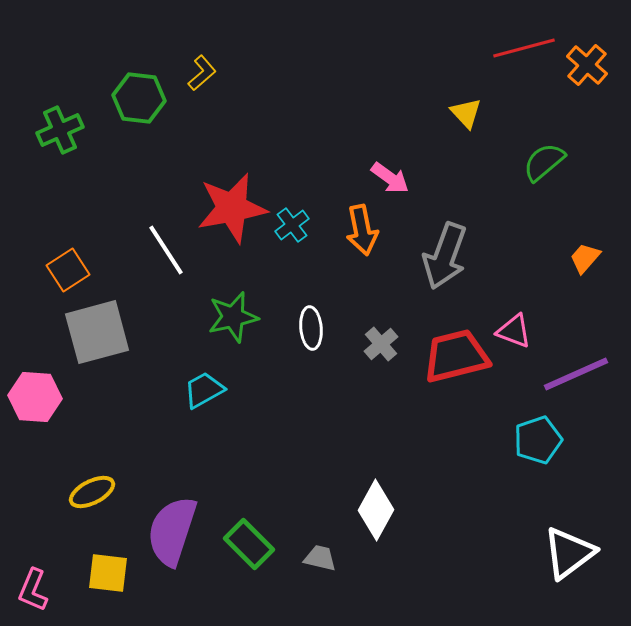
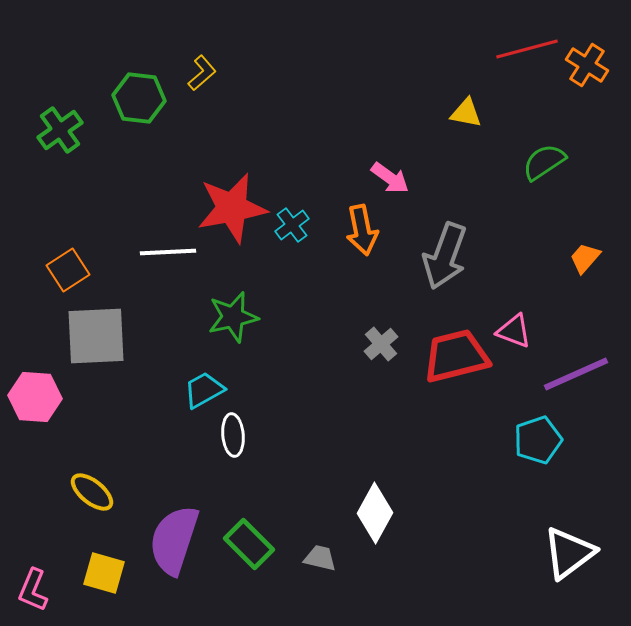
red line: moved 3 px right, 1 px down
orange cross: rotated 9 degrees counterclockwise
yellow triangle: rotated 36 degrees counterclockwise
green cross: rotated 12 degrees counterclockwise
green semicircle: rotated 6 degrees clockwise
white line: moved 2 px right, 2 px down; rotated 60 degrees counterclockwise
white ellipse: moved 78 px left, 107 px down
gray square: moved 1 px left, 4 px down; rotated 12 degrees clockwise
yellow ellipse: rotated 66 degrees clockwise
white diamond: moved 1 px left, 3 px down
purple semicircle: moved 2 px right, 9 px down
yellow square: moved 4 px left; rotated 9 degrees clockwise
